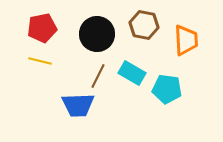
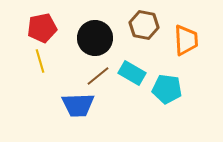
black circle: moved 2 px left, 4 px down
yellow line: rotated 60 degrees clockwise
brown line: rotated 25 degrees clockwise
